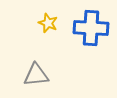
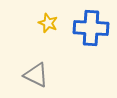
gray triangle: rotated 32 degrees clockwise
